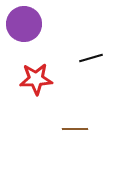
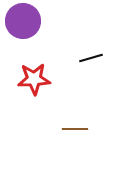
purple circle: moved 1 px left, 3 px up
red star: moved 2 px left
